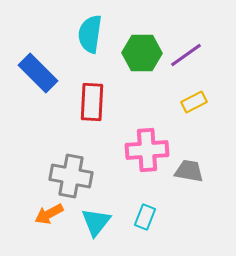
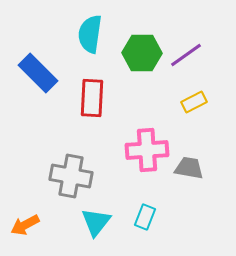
red rectangle: moved 4 px up
gray trapezoid: moved 3 px up
orange arrow: moved 24 px left, 11 px down
